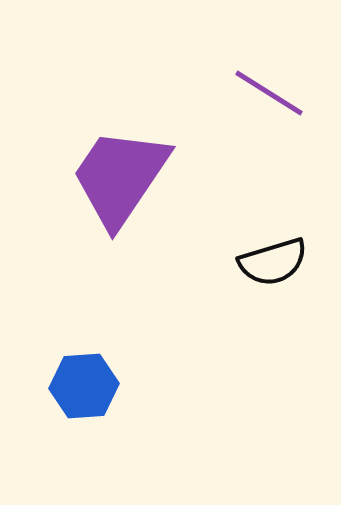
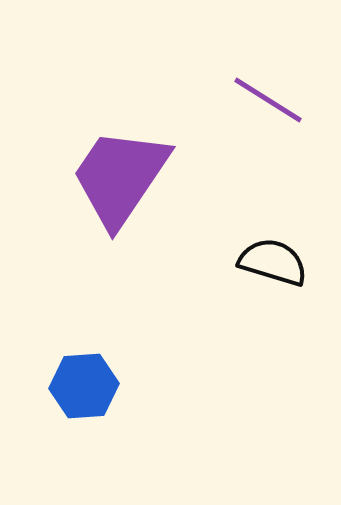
purple line: moved 1 px left, 7 px down
black semicircle: rotated 146 degrees counterclockwise
